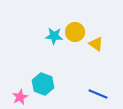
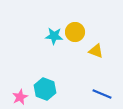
yellow triangle: moved 7 px down; rotated 14 degrees counterclockwise
cyan hexagon: moved 2 px right, 5 px down
blue line: moved 4 px right
